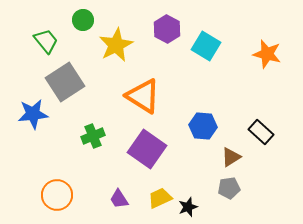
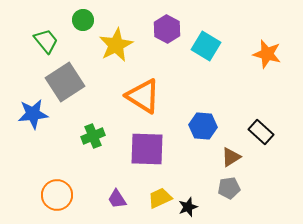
purple square: rotated 33 degrees counterclockwise
purple trapezoid: moved 2 px left
